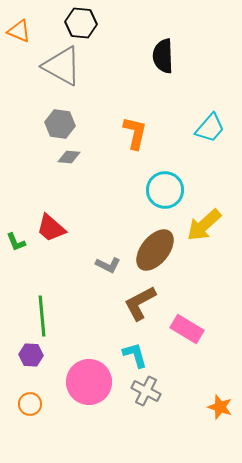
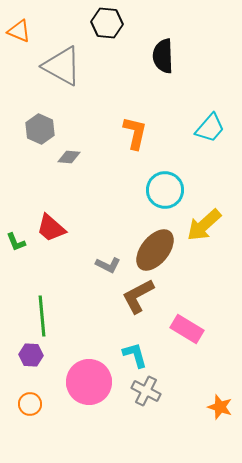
black hexagon: moved 26 px right
gray hexagon: moved 20 px left, 5 px down; rotated 16 degrees clockwise
brown L-shape: moved 2 px left, 7 px up
